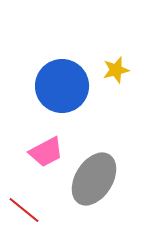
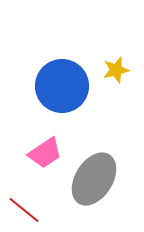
pink trapezoid: moved 1 px left, 1 px down; rotated 6 degrees counterclockwise
